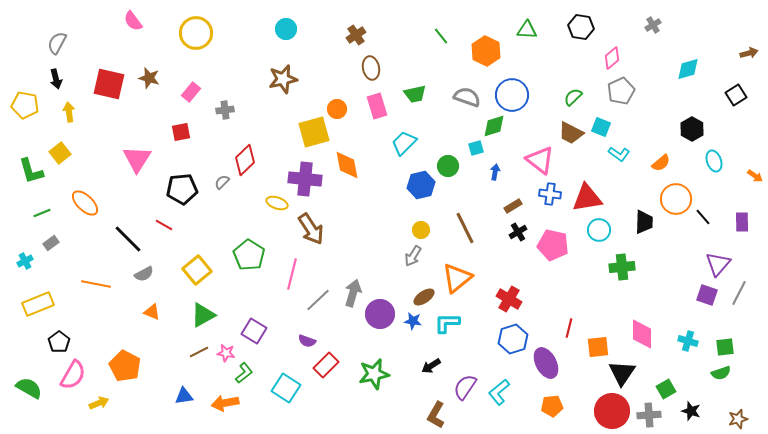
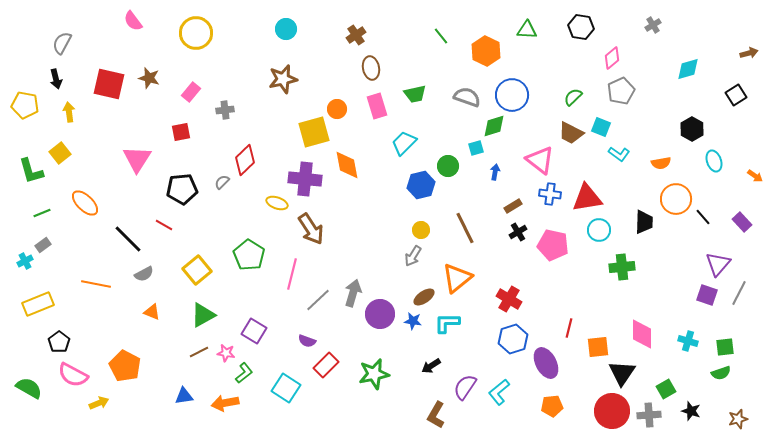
gray semicircle at (57, 43): moved 5 px right
orange semicircle at (661, 163): rotated 30 degrees clockwise
purple rectangle at (742, 222): rotated 42 degrees counterclockwise
gray rectangle at (51, 243): moved 8 px left, 2 px down
pink semicircle at (73, 375): rotated 88 degrees clockwise
